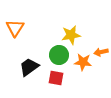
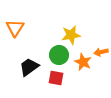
orange star: rotated 18 degrees clockwise
